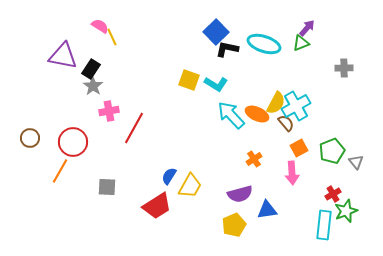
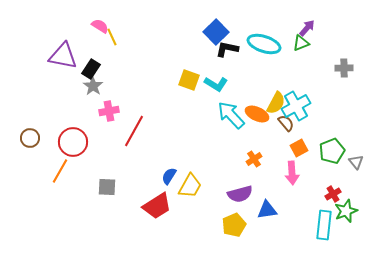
red line: moved 3 px down
